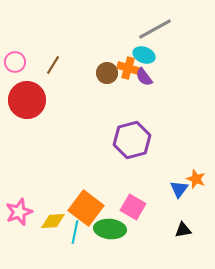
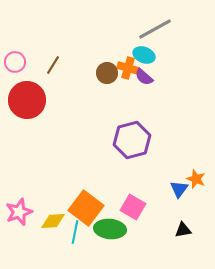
purple semicircle: rotated 12 degrees counterclockwise
